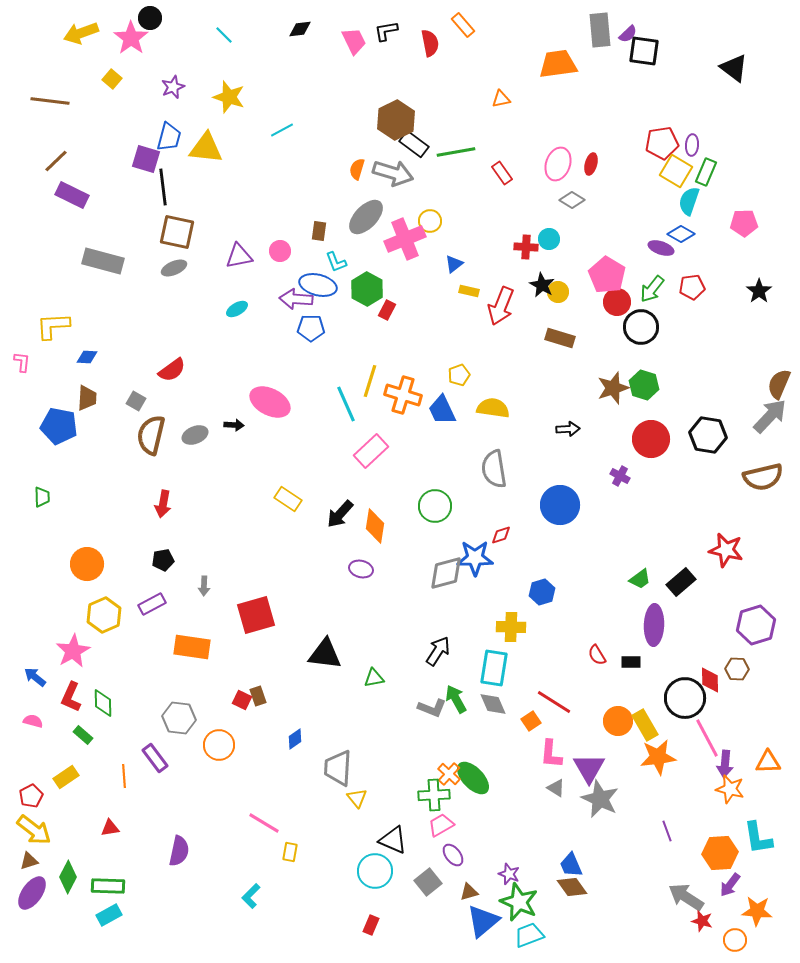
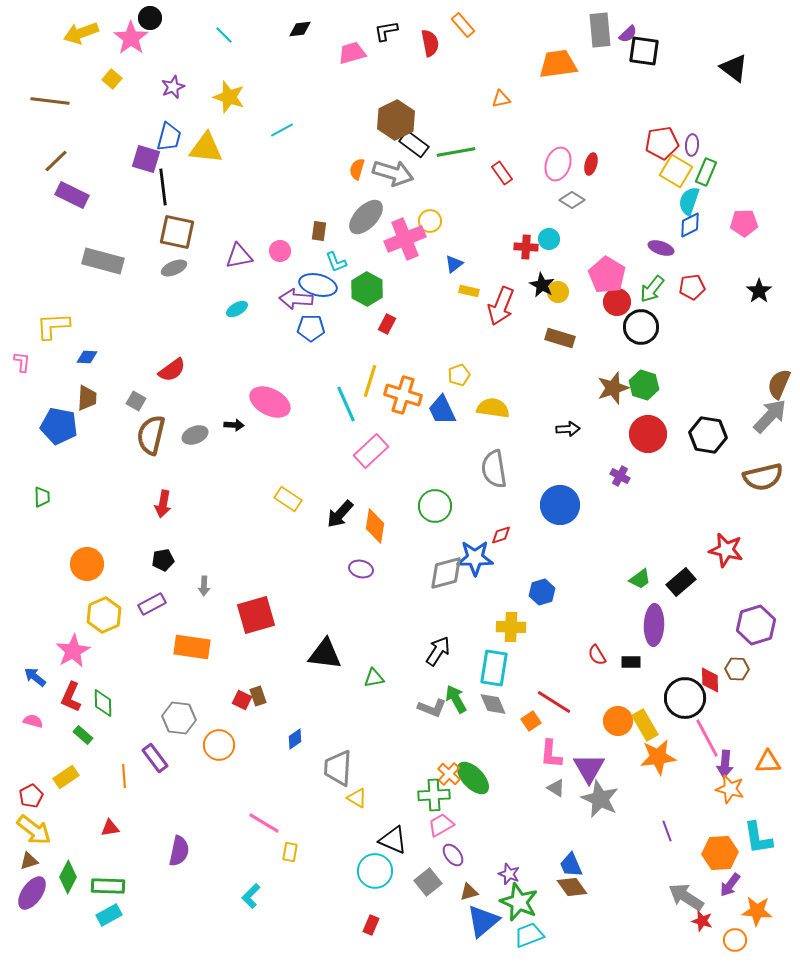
pink trapezoid at (354, 41): moved 2 px left, 12 px down; rotated 80 degrees counterclockwise
blue diamond at (681, 234): moved 9 px right, 9 px up; rotated 56 degrees counterclockwise
red rectangle at (387, 310): moved 14 px down
red circle at (651, 439): moved 3 px left, 5 px up
yellow triangle at (357, 798): rotated 20 degrees counterclockwise
